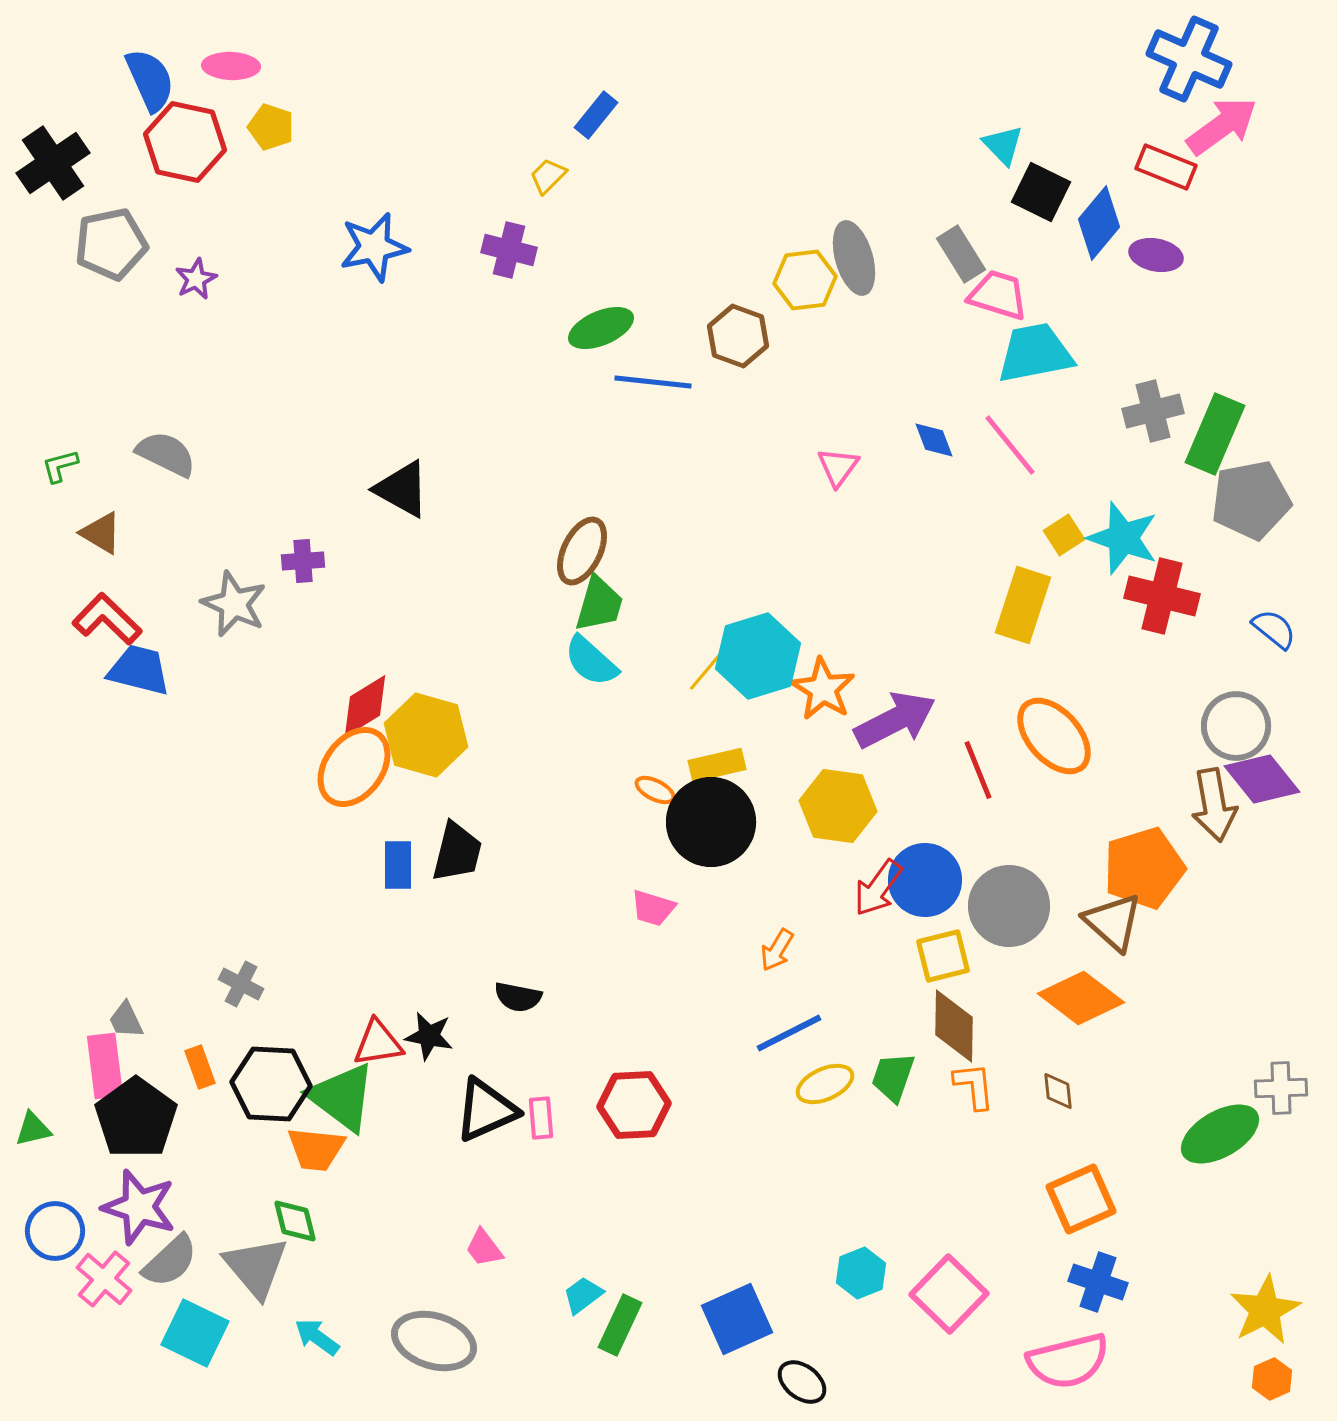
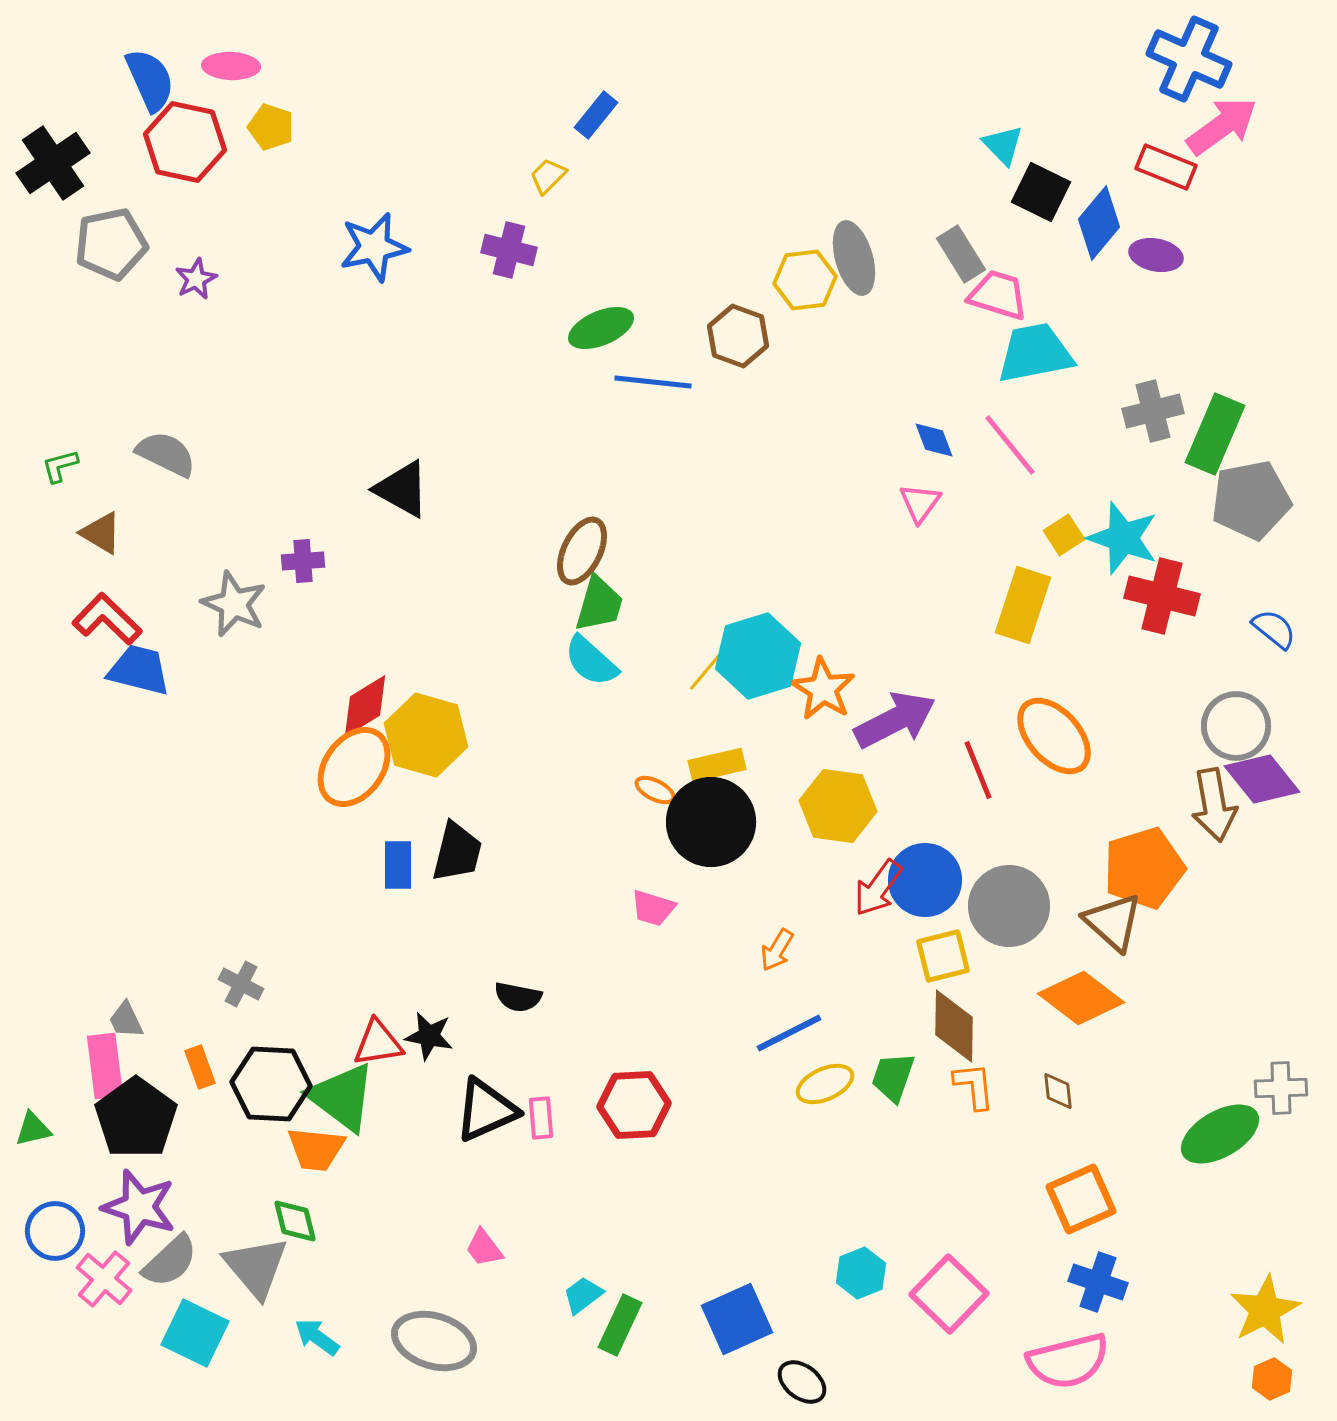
pink triangle at (838, 467): moved 82 px right, 36 px down
